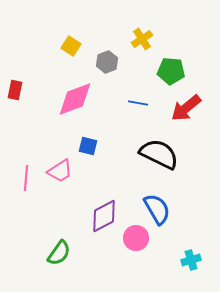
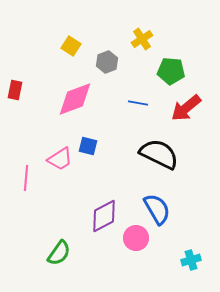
pink trapezoid: moved 12 px up
